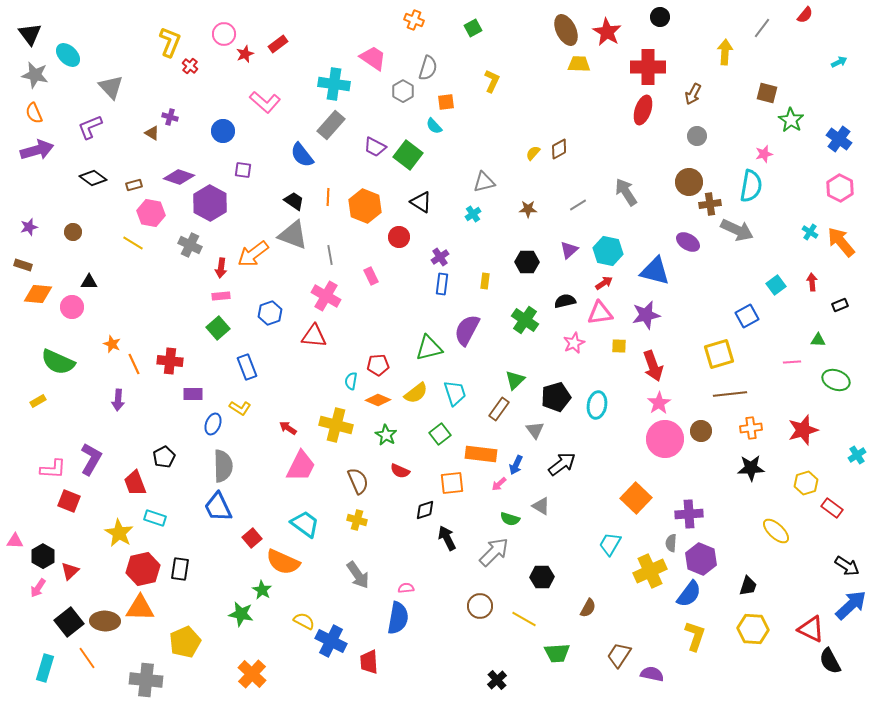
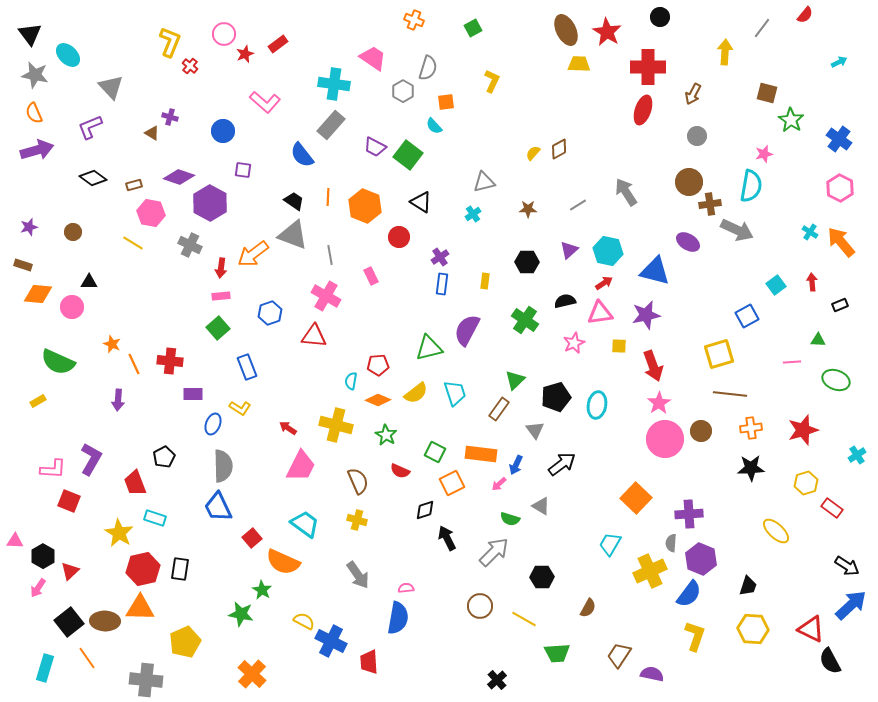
brown line at (730, 394): rotated 12 degrees clockwise
green square at (440, 434): moved 5 px left, 18 px down; rotated 25 degrees counterclockwise
orange square at (452, 483): rotated 20 degrees counterclockwise
